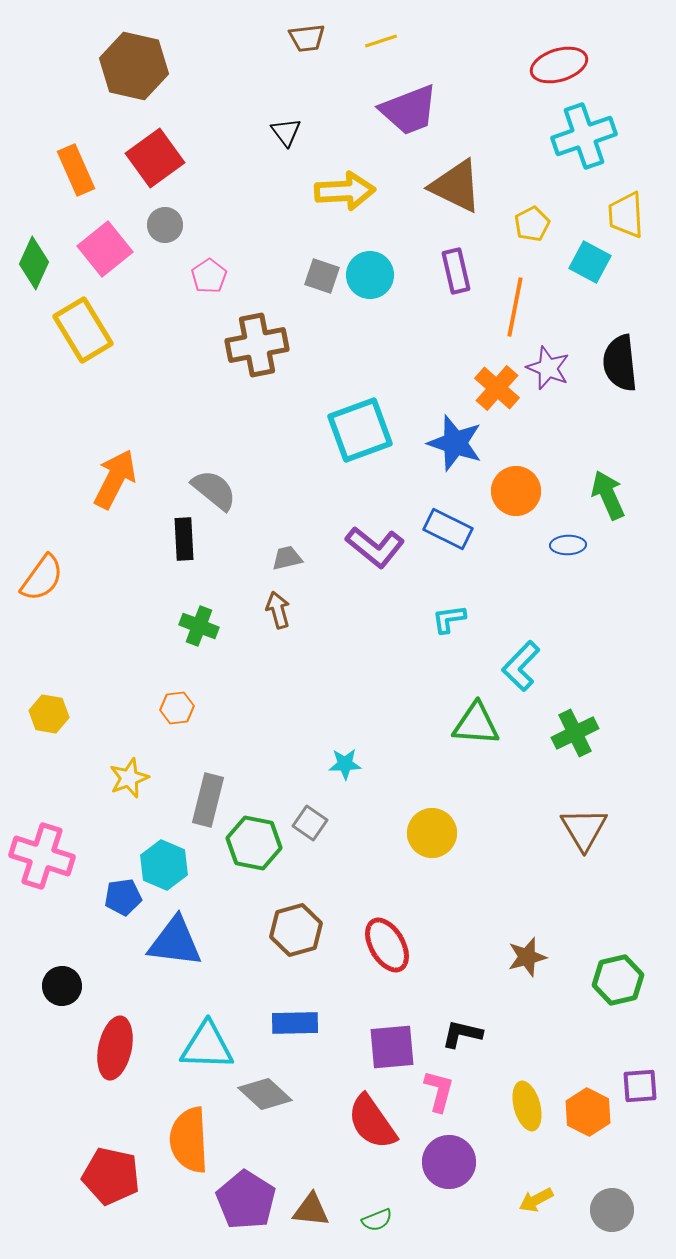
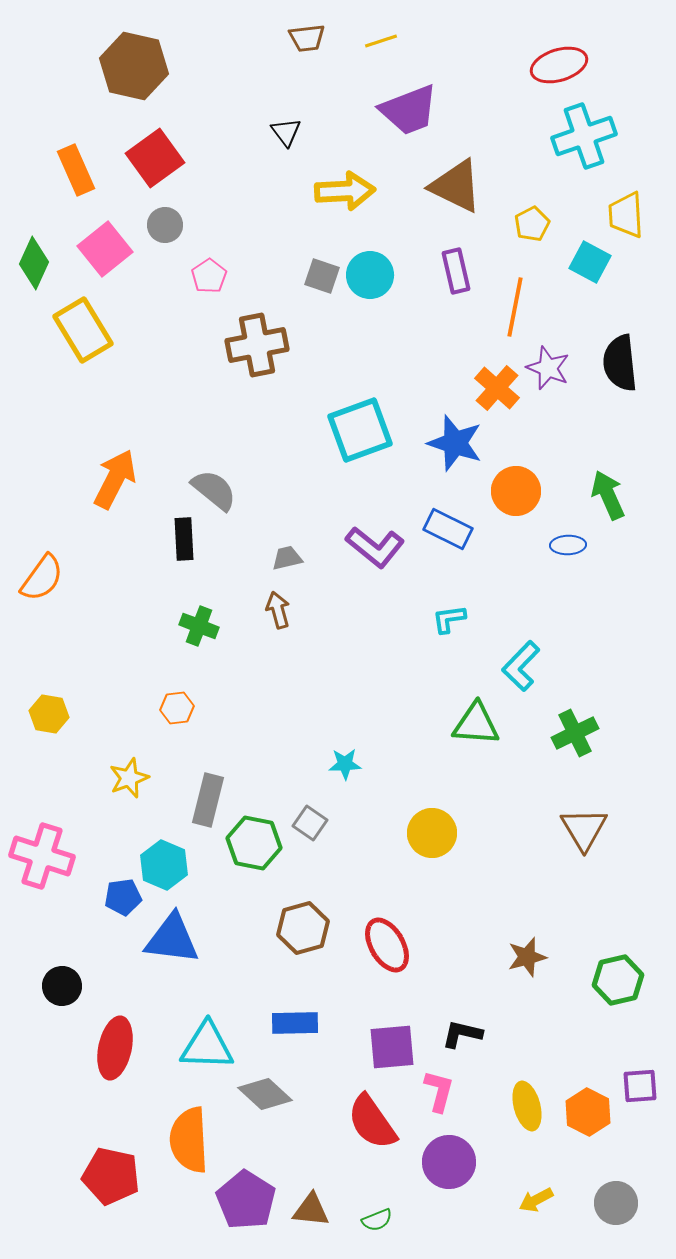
brown hexagon at (296, 930): moved 7 px right, 2 px up
blue triangle at (175, 942): moved 3 px left, 3 px up
gray circle at (612, 1210): moved 4 px right, 7 px up
